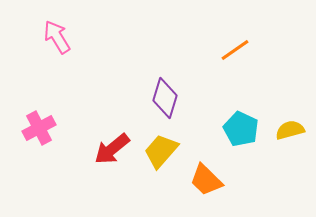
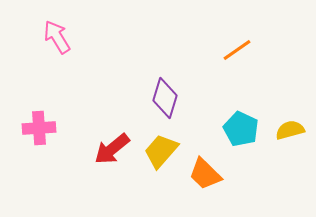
orange line: moved 2 px right
pink cross: rotated 24 degrees clockwise
orange trapezoid: moved 1 px left, 6 px up
